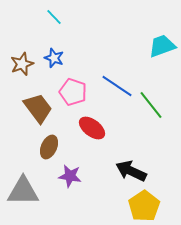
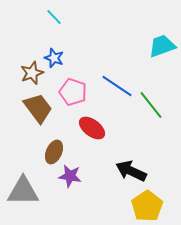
brown star: moved 10 px right, 9 px down
brown ellipse: moved 5 px right, 5 px down
yellow pentagon: moved 3 px right
